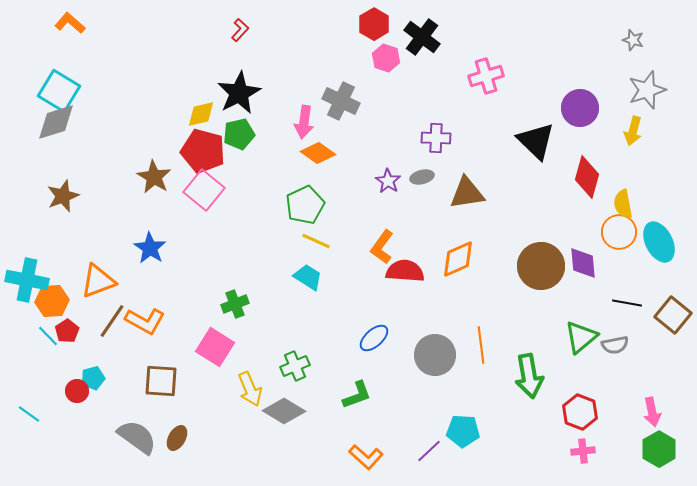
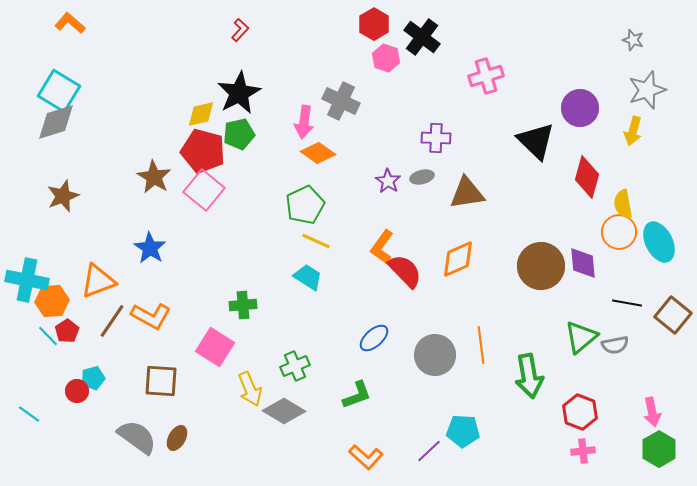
red semicircle at (405, 271): rotated 42 degrees clockwise
green cross at (235, 304): moved 8 px right, 1 px down; rotated 16 degrees clockwise
orange L-shape at (145, 321): moved 6 px right, 5 px up
